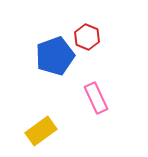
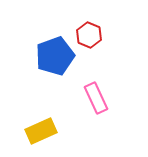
red hexagon: moved 2 px right, 2 px up
yellow rectangle: rotated 12 degrees clockwise
